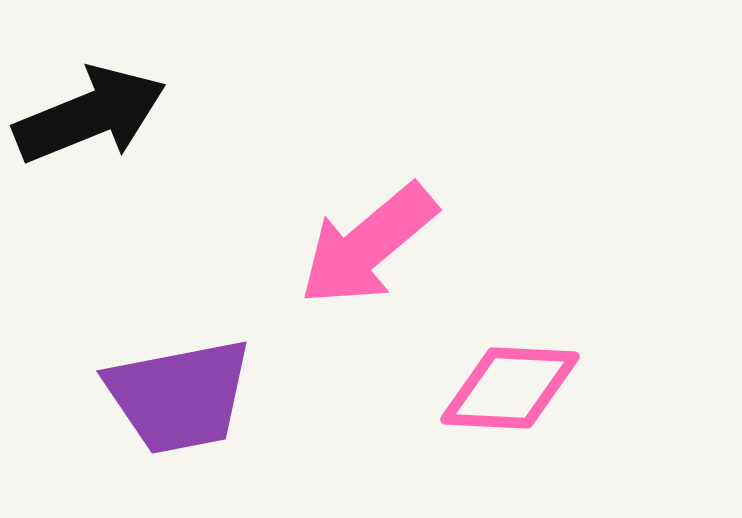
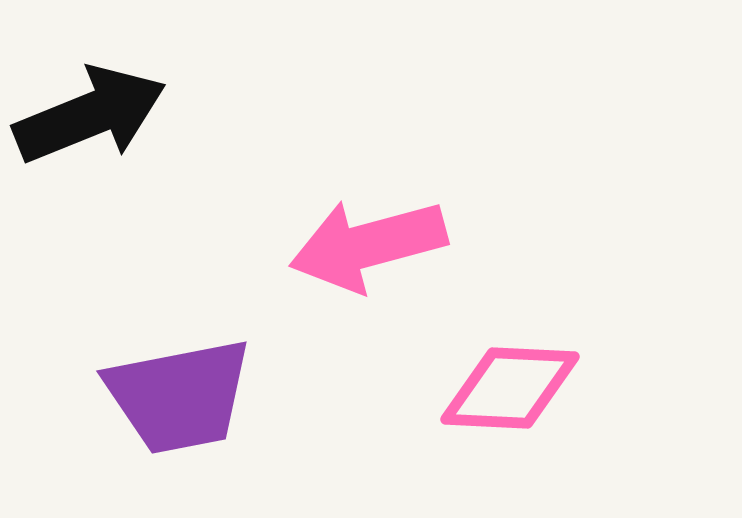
pink arrow: rotated 25 degrees clockwise
